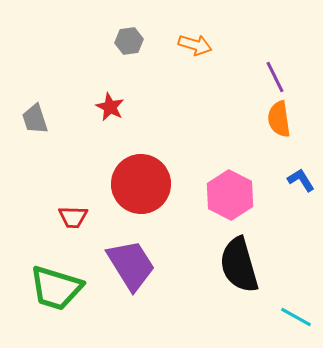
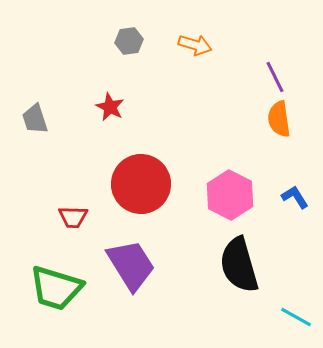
blue L-shape: moved 6 px left, 17 px down
